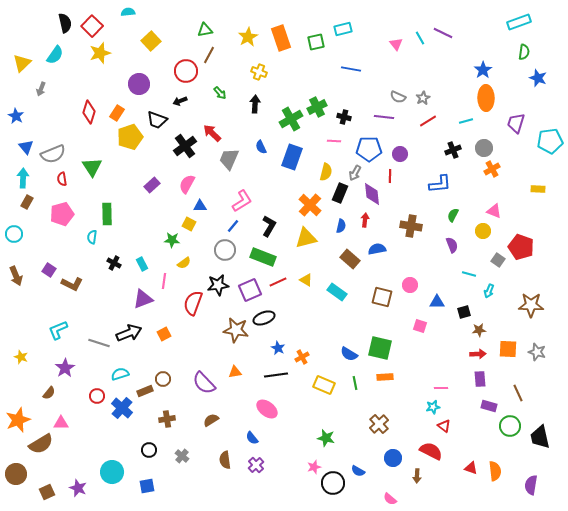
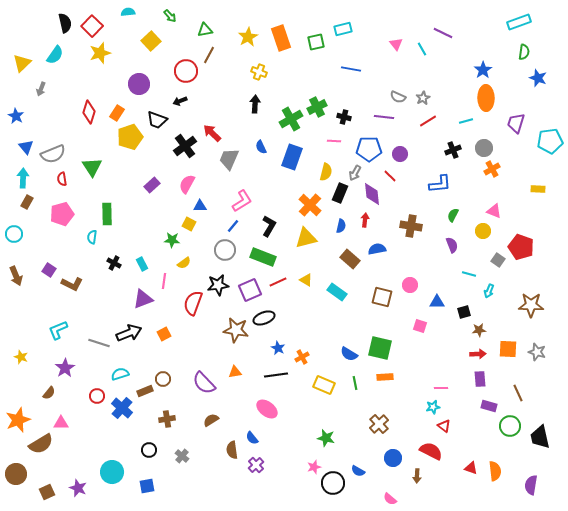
cyan line at (420, 38): moved 2 px right, 11 px down
green arrow at (220, 93): moved 50 px left, 77 px up
red line at (390, 176): rotated 48 degrees counterclockwise
brown semicircle at (225, 460): moved 7 px right, 10 px up
